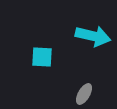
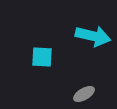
gray ellipse: rotated 30 degrees clockwise
